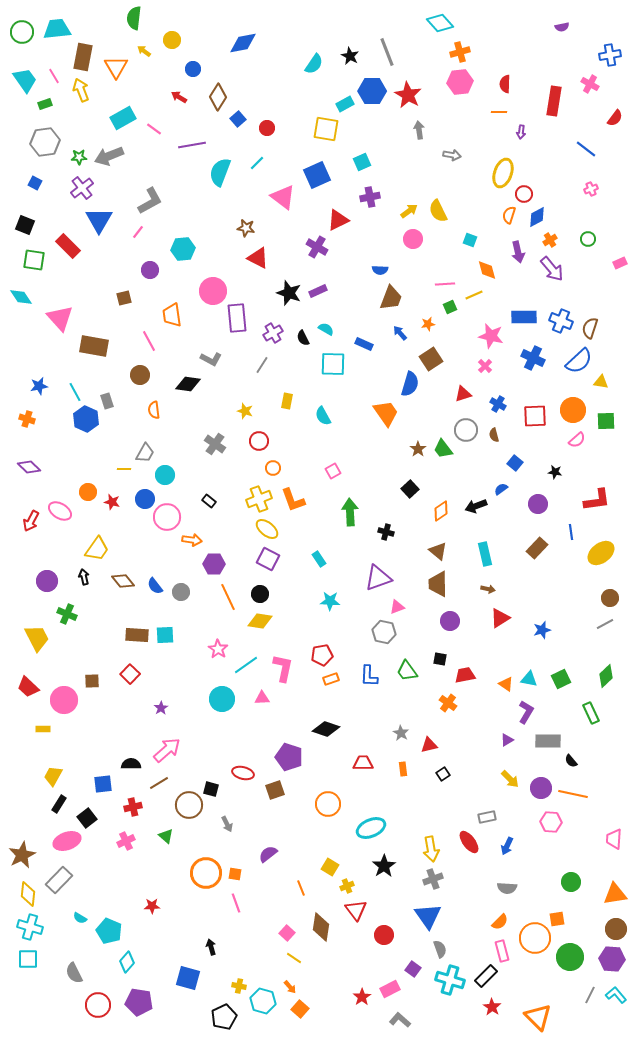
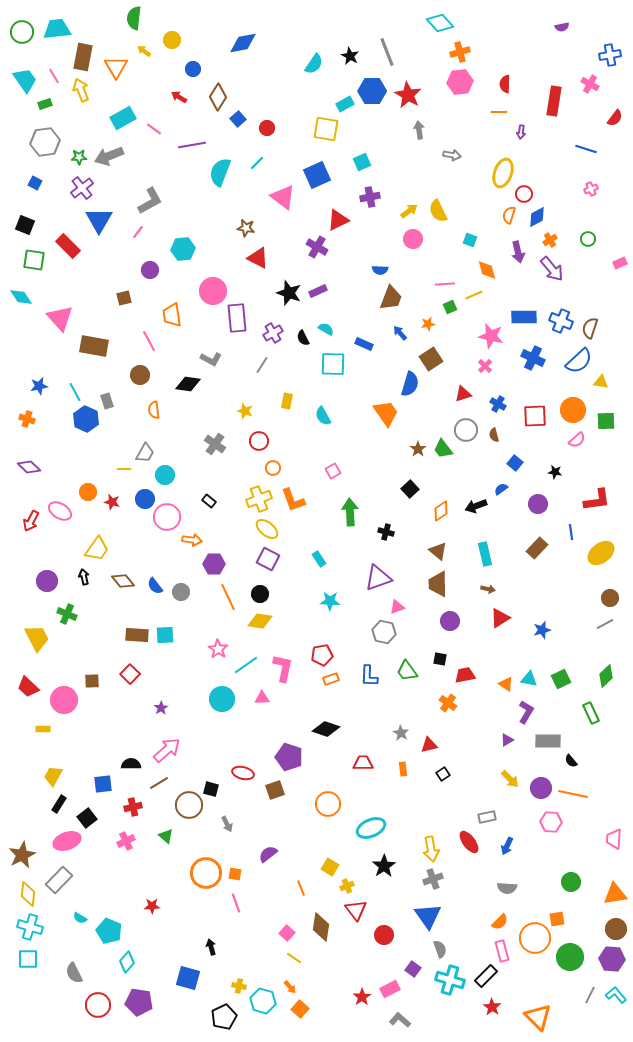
blue line at (586, 149): rotated 20 degrees counterclockwise
